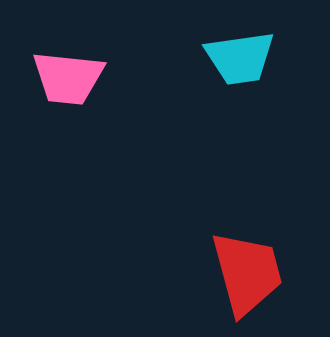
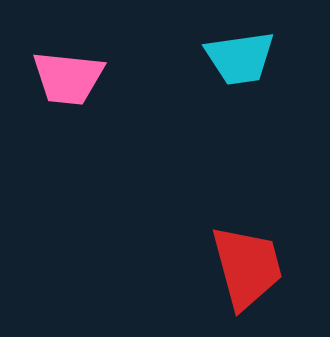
red trapezoid: moved 6 px up
